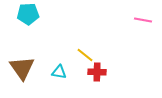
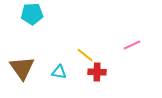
cyan pentagon: moved 4 px right
pink line: moved 11 px left, 25 px down; rotated 36 degrees counterclockwise
